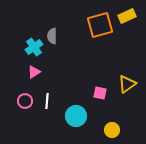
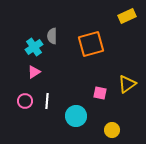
orange square: moved 9 px left, 19 px down
